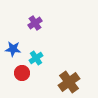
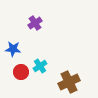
cyan cross: moved 4 px right, 8 px down
red circle: moved 1 px left, 1 px up
brown cross: rotated 10 degrees clockwise
